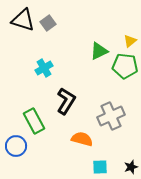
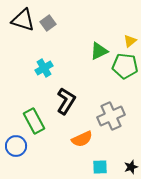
orange semicircle: rotated 140 degrees clockwise
